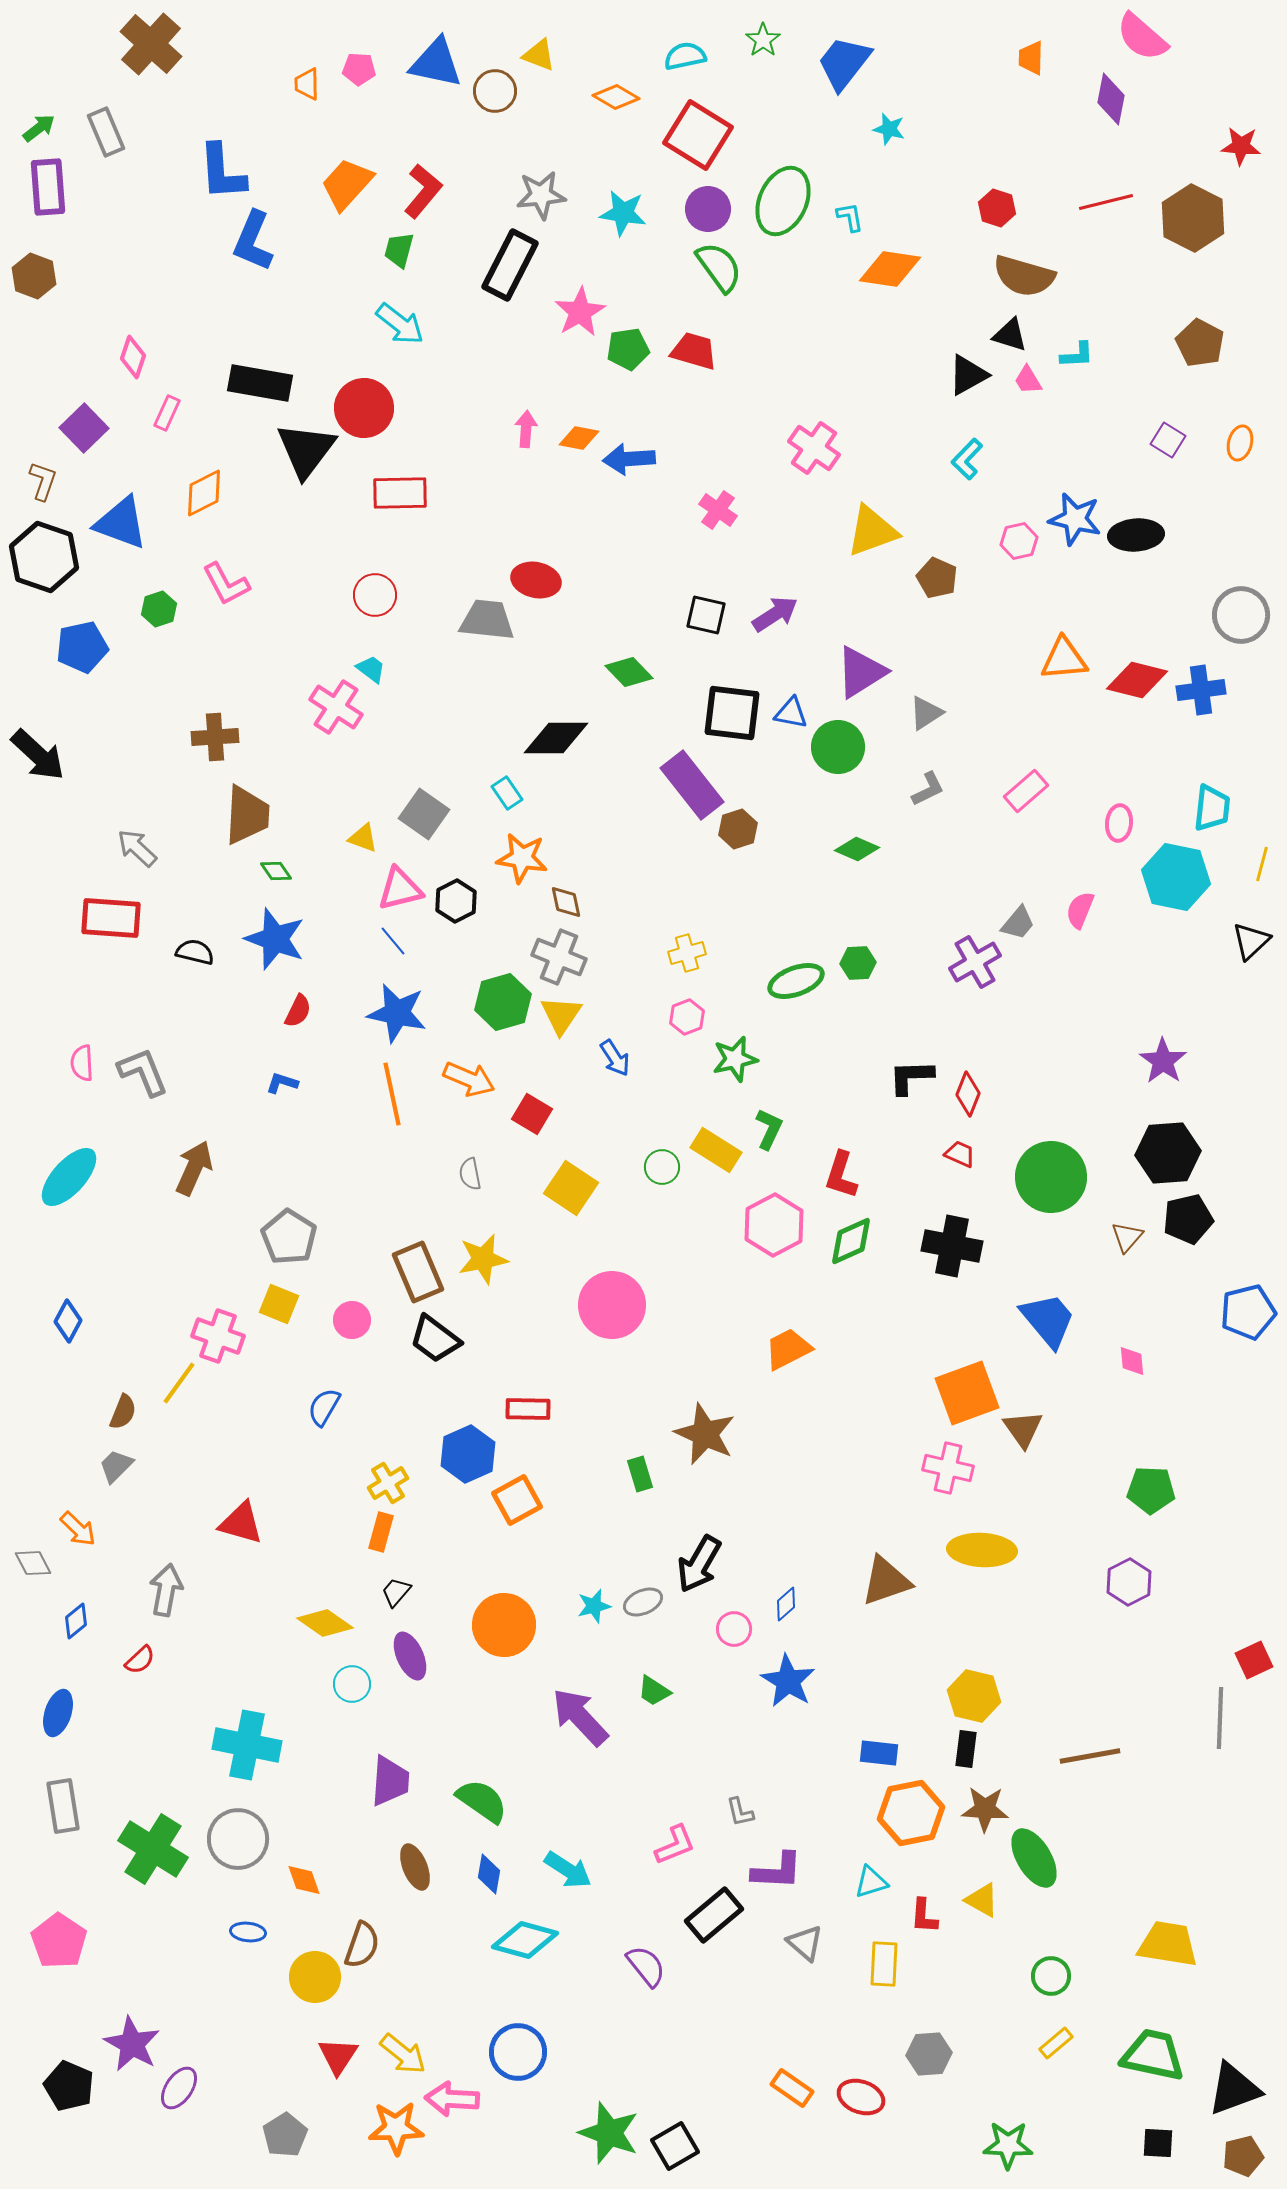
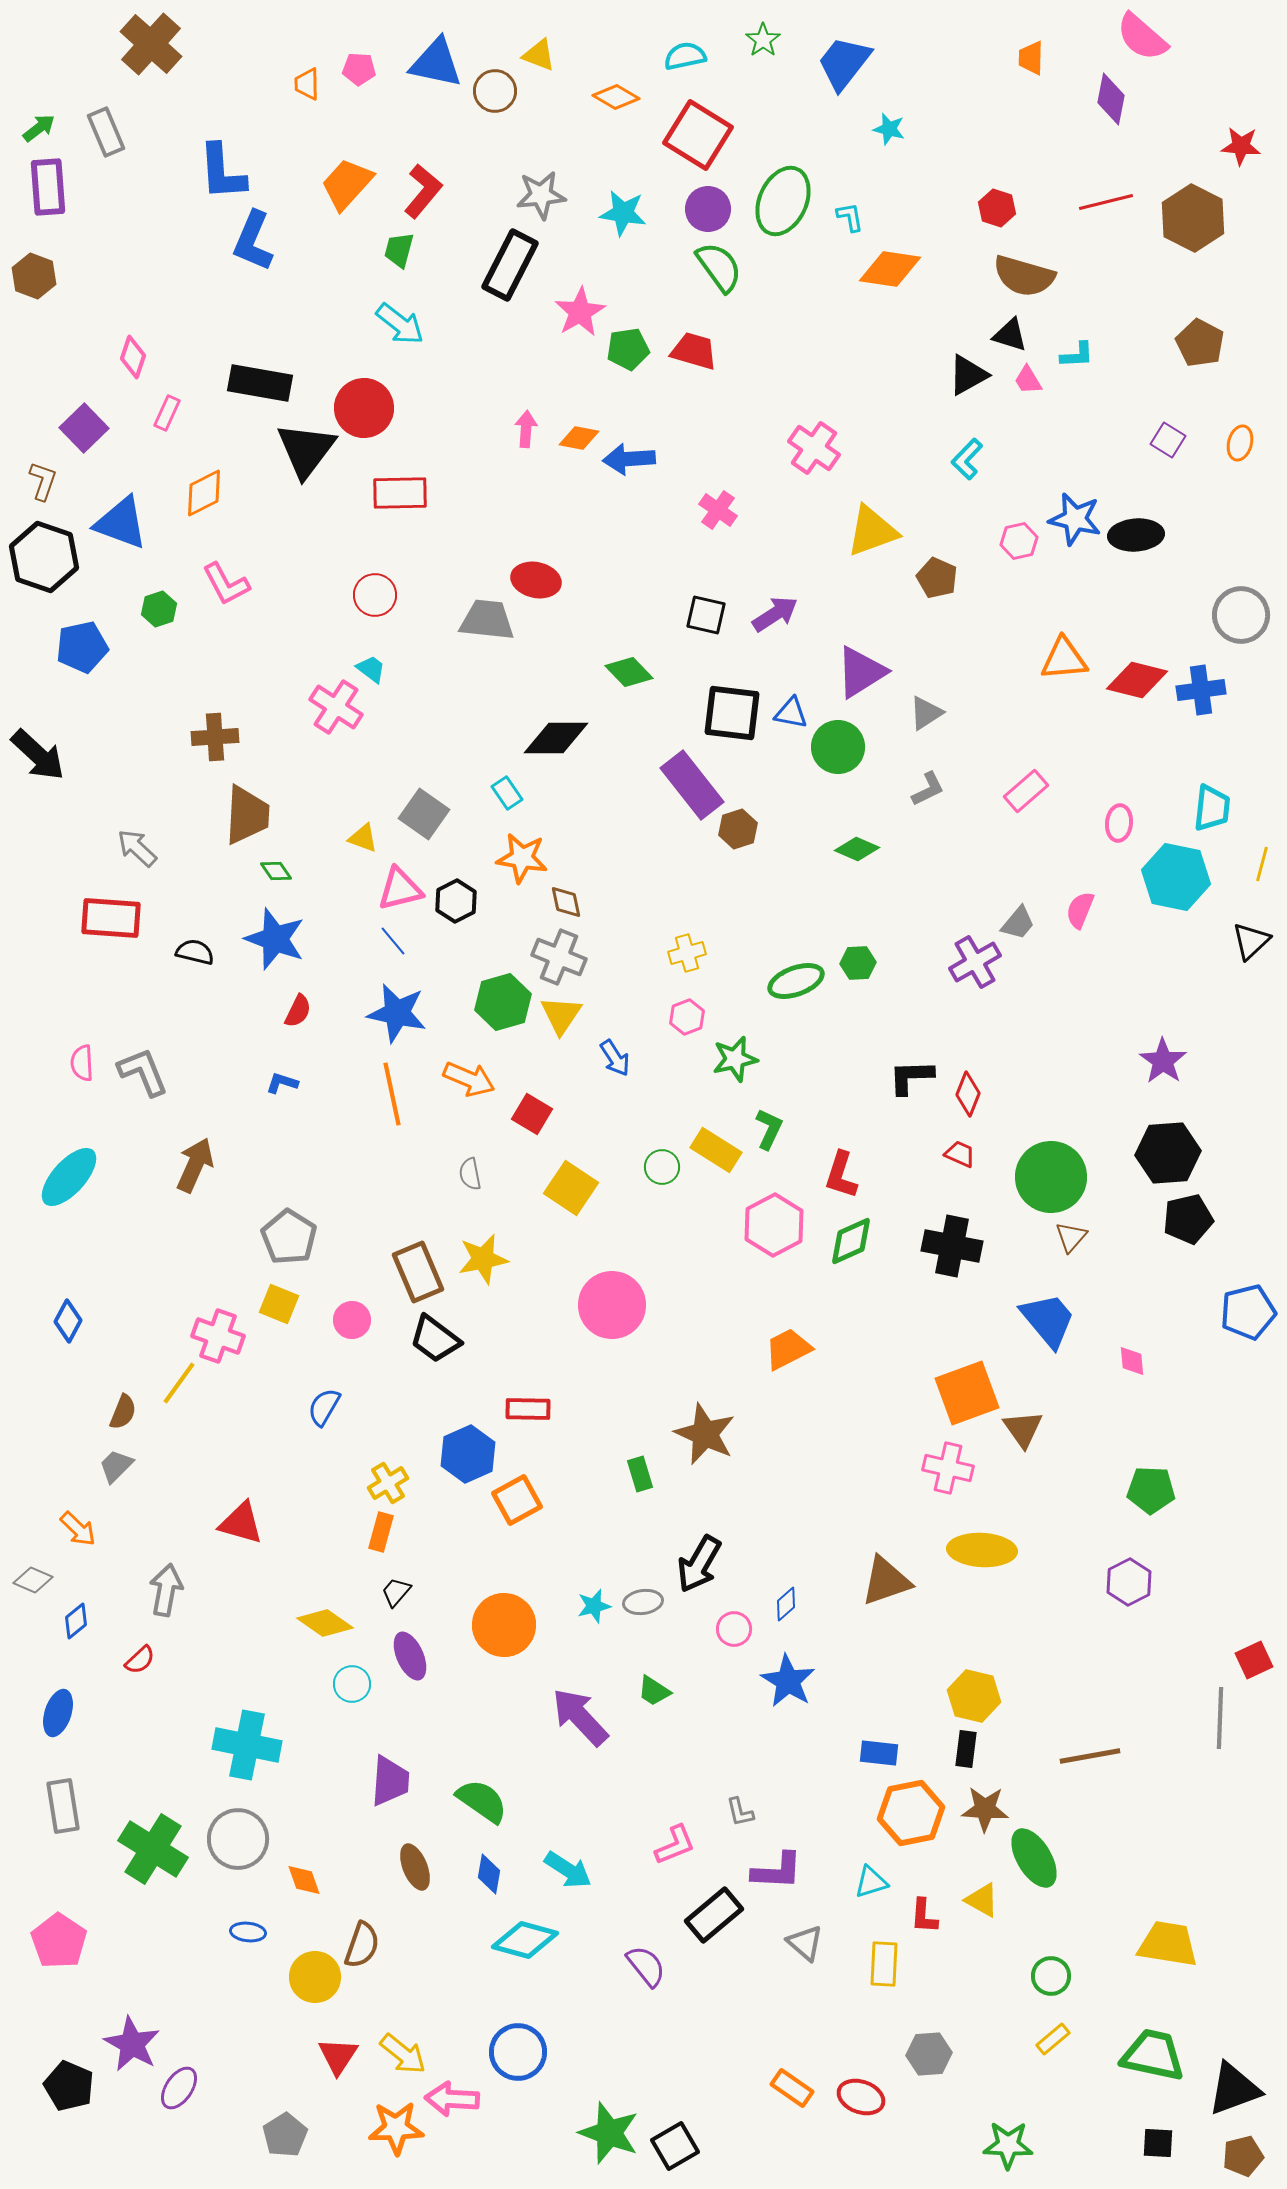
brown arrow at (194, 1168): moved 1 px right, 3 px up
brown triangle at (1127, 1237): moved 56 px left
gray diamond at (33, 1563): moved 17 px down; rotated 39 degrees counterclockwise
gray ellipse at (643, 1602): rotated 15 degrees clockwise
yellow rectangle at (1056, 2043): moved 3 px left, 4 px up
